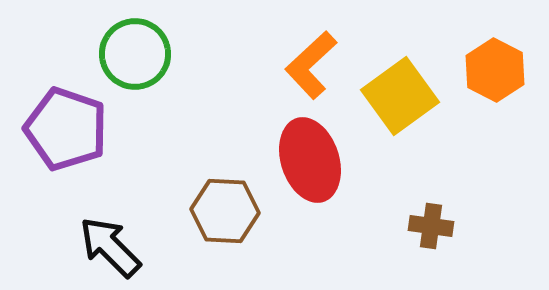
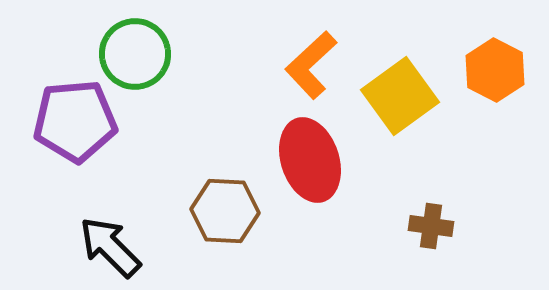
purple pentagon: moved 9 px right, 8 px up; rotated 24 degrees counterclockwise
